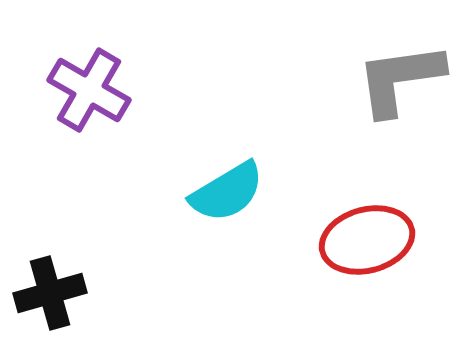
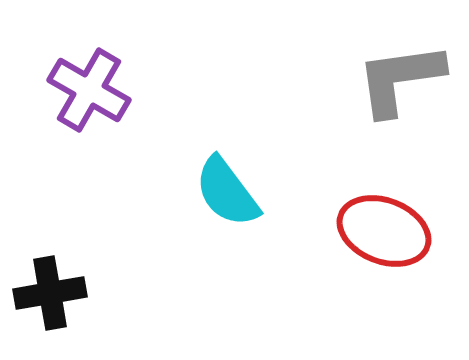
cyan semicircle: rotated 84 degrees clockwise
red ellipse: moved 17 px right, 9 px up; rotated 36 degrees clockwise
black cross: rotated 6 degrees clockwise
